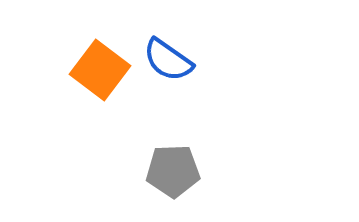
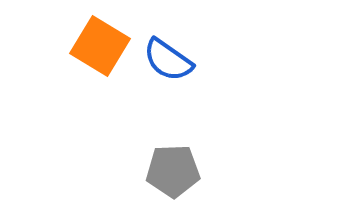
orange square: moved 24 px up; rotated 6 degrees counterclockwise
